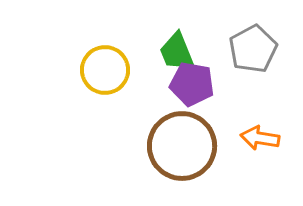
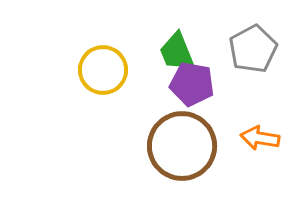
yellow circle: moved 2 px left
